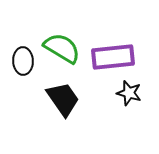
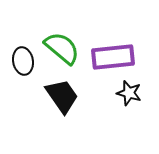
green semicircle: rotated 9 degrees clockwise
black ellipse: rotated 8 degrees counterclockwise
black trapezoid: moved 1 px left, 3 px up
